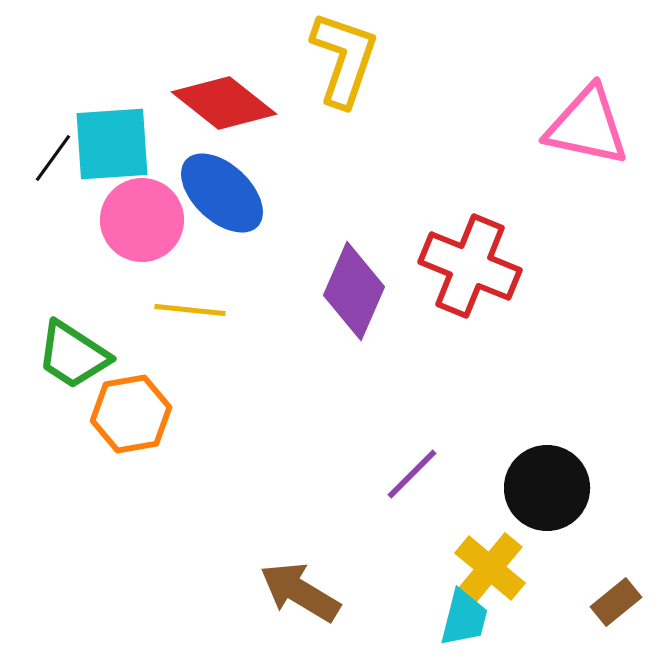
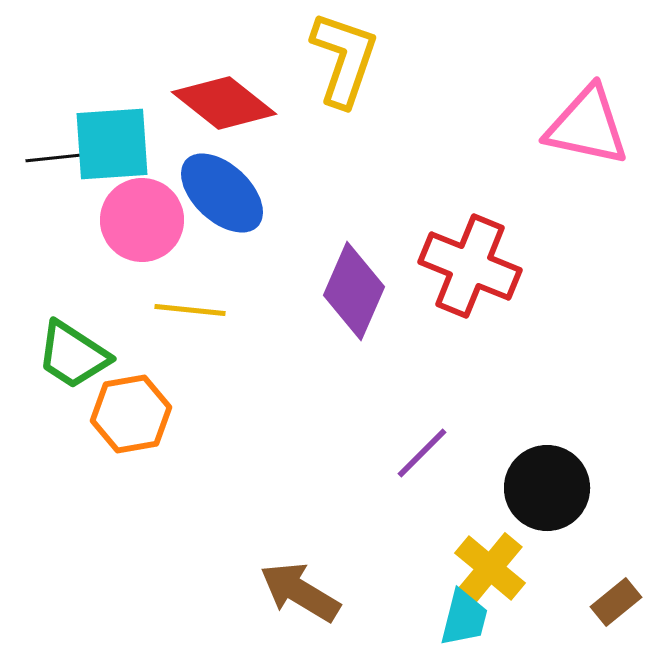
black line: rotated 48 degrees clockwise
purple line: moved 10 px right, 21 px up
